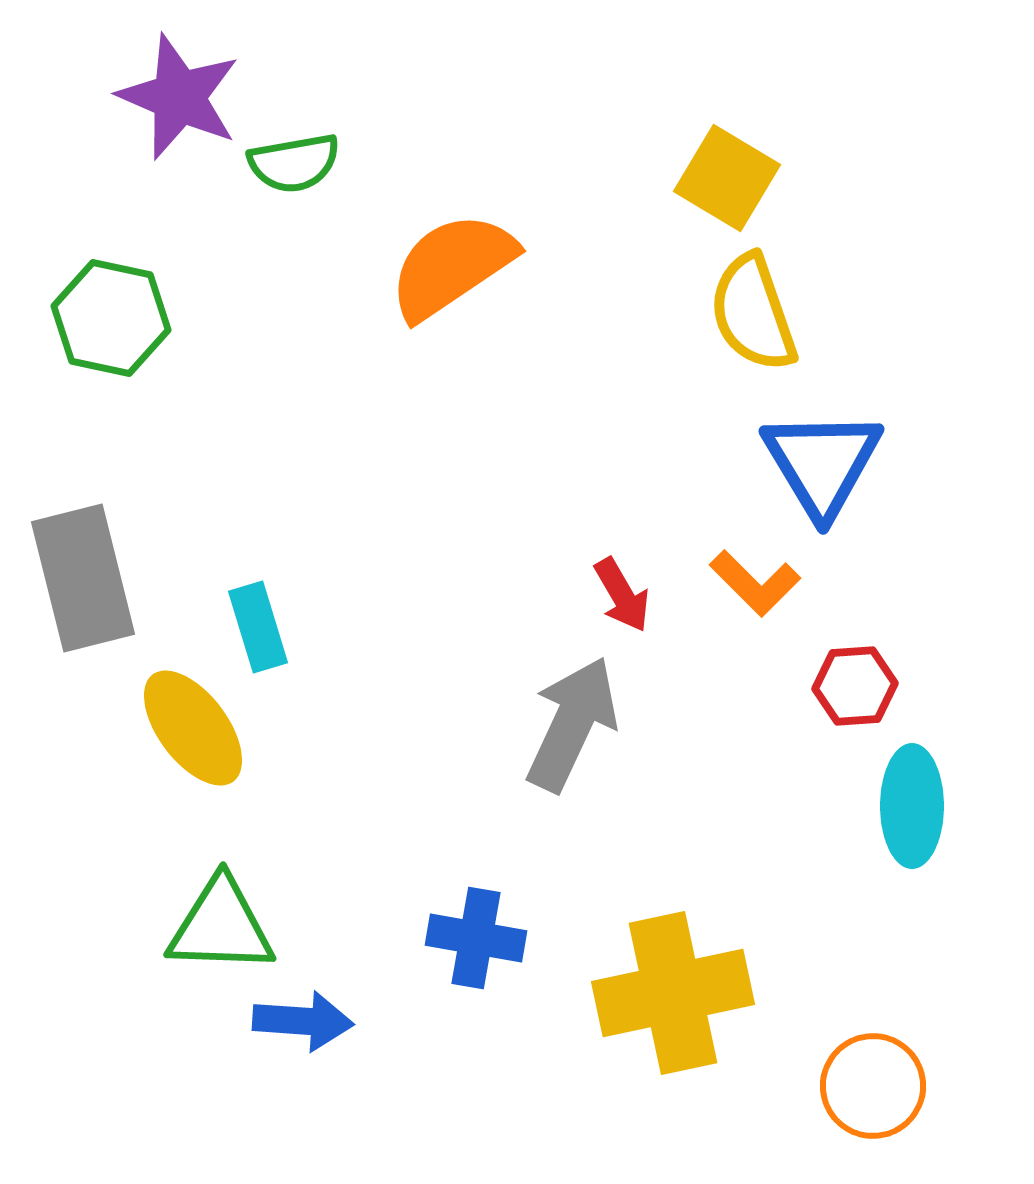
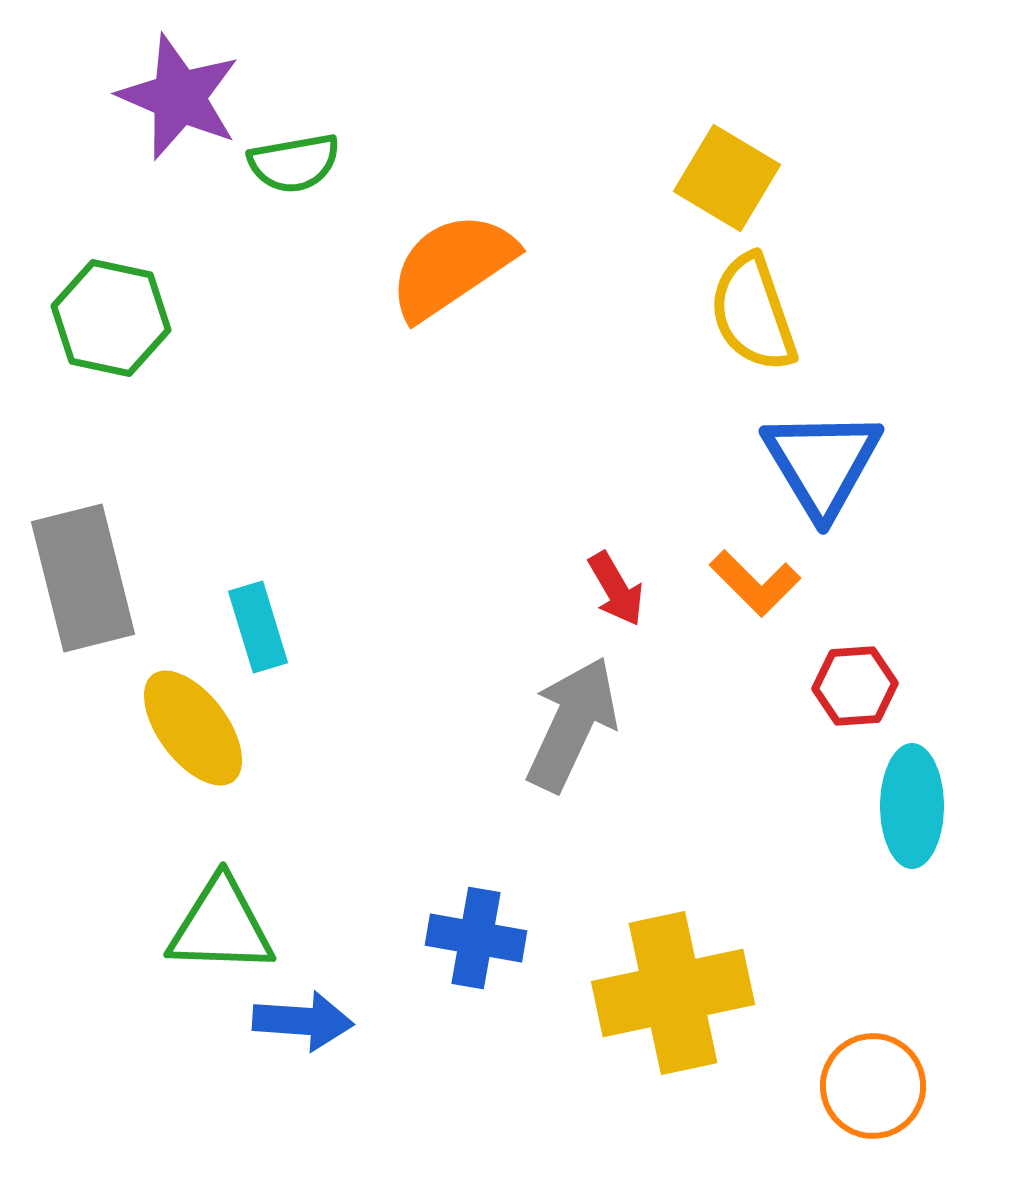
red arrow: moved 6 px left, 6 px up
